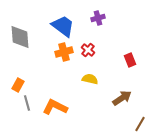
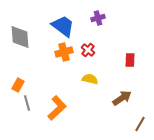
red rectangle: rotated 24 degrees clockwise
orange L-shape: moved 2 px right, 1 px down; rotated 110 degrees clockwise
